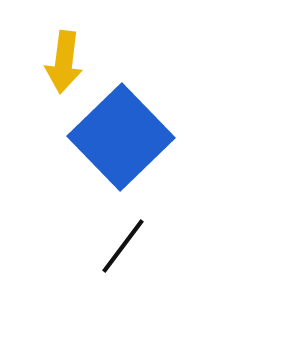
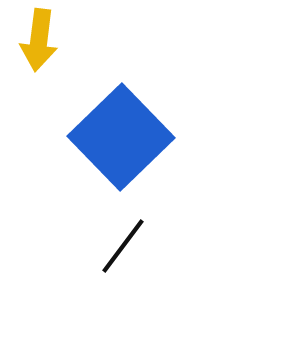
yellow arrow: moved 25 px left, 22 px up
